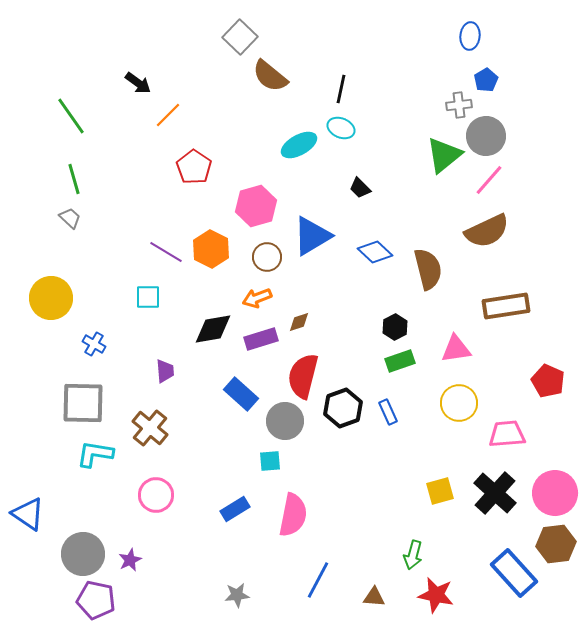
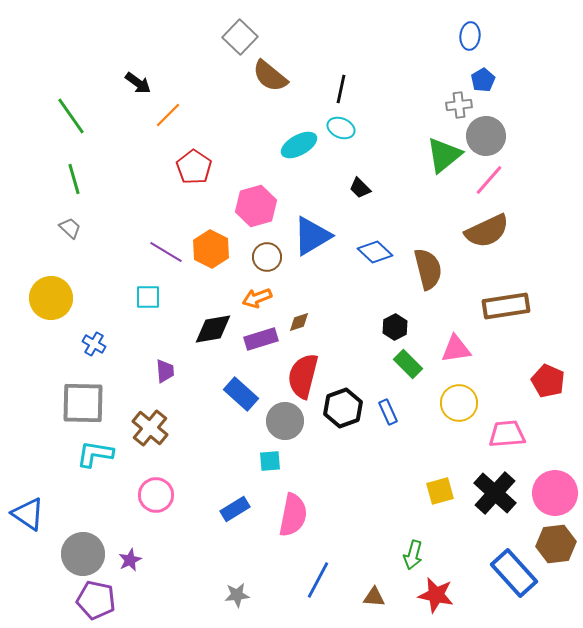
blue pentagon at (486, 80): moved 3 px left
gray trapezoid at (70, 218): moved 10 px down
green rectangle at (400, 361): moved 8 px right, 3 px down; rotated 64 degrees clockwise
